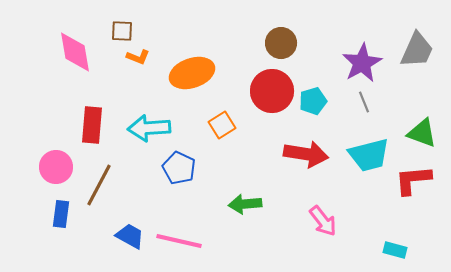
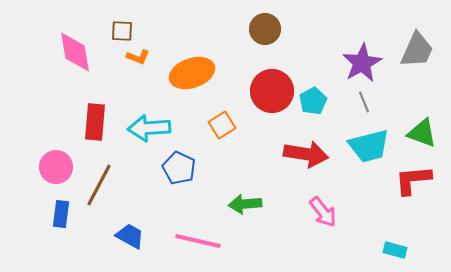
brown circle: moved 16 px left, 14 px up
cyan pentagon: rotated 12 degrees counterclockwise
red rectangle: moved 3 px right, 3 px up
cyan trapezoid: moved 9 px up
pink arrow: moved 9 px up
pink line: moved 19 px right
